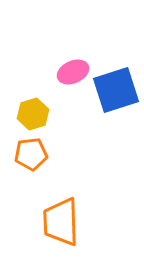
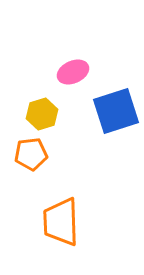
blue square: moved 21 px down
yellow hexagon: moved 9 px right
